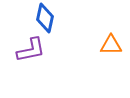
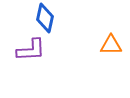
purple L-shape: rotated 8 degrees clockwise
